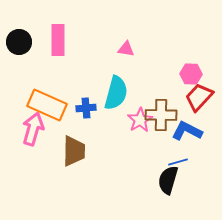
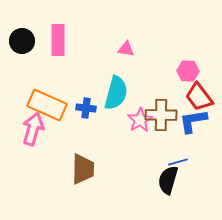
black circle: moved 3 px right, 1 px up
pink hexagon: moved 3 px left, 3 px up
red trapezoid: rotated 80 degrees counterclockwise
blue cross: rotated 12 degrees clockwise
blue L-shape: moved 6 px right, 10 px up; rotated 36 degrees counterclockwise
brown trapezoid: moved 9 px right, 18 px down
